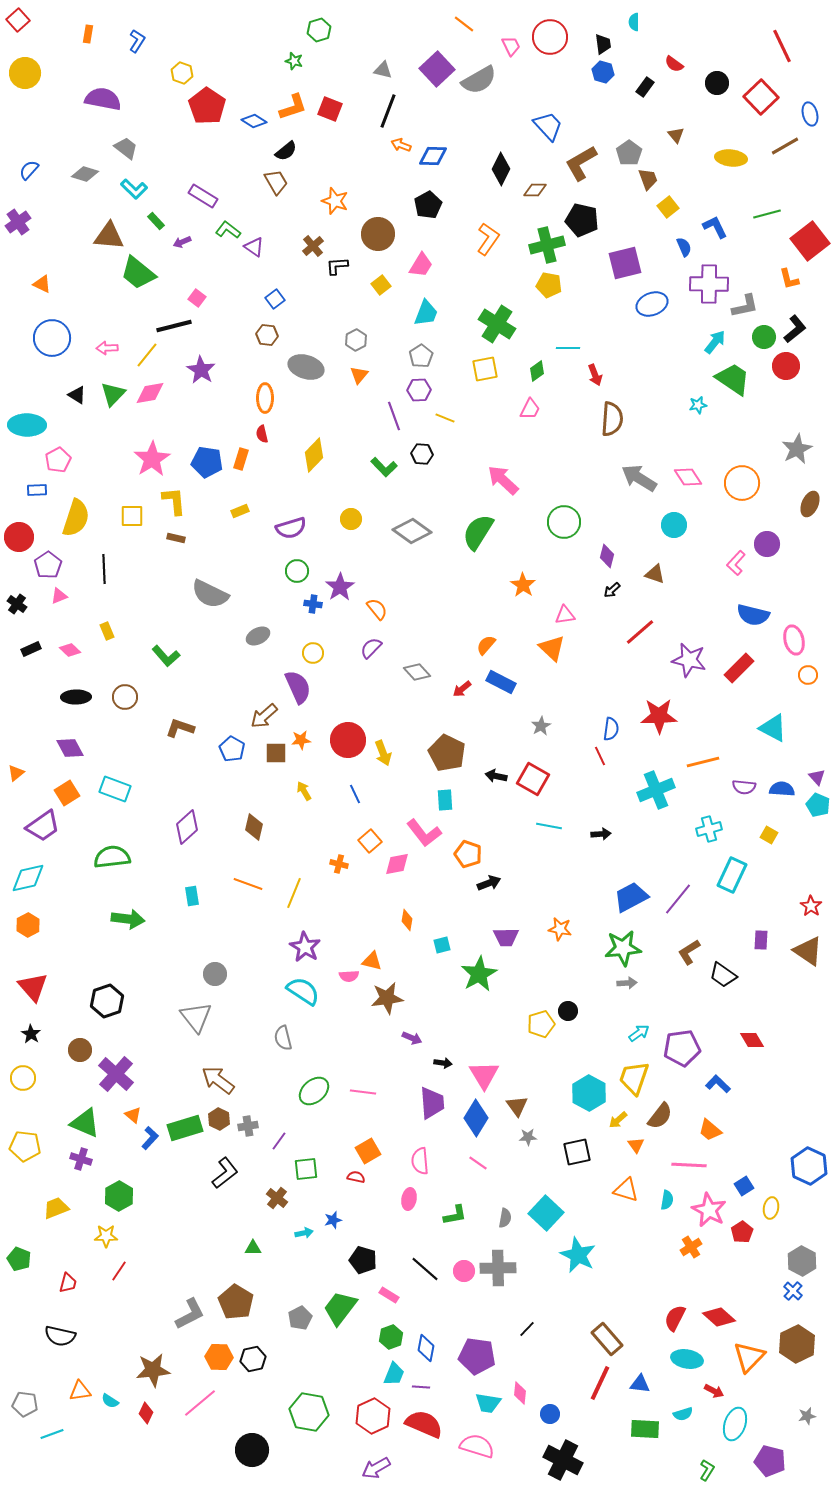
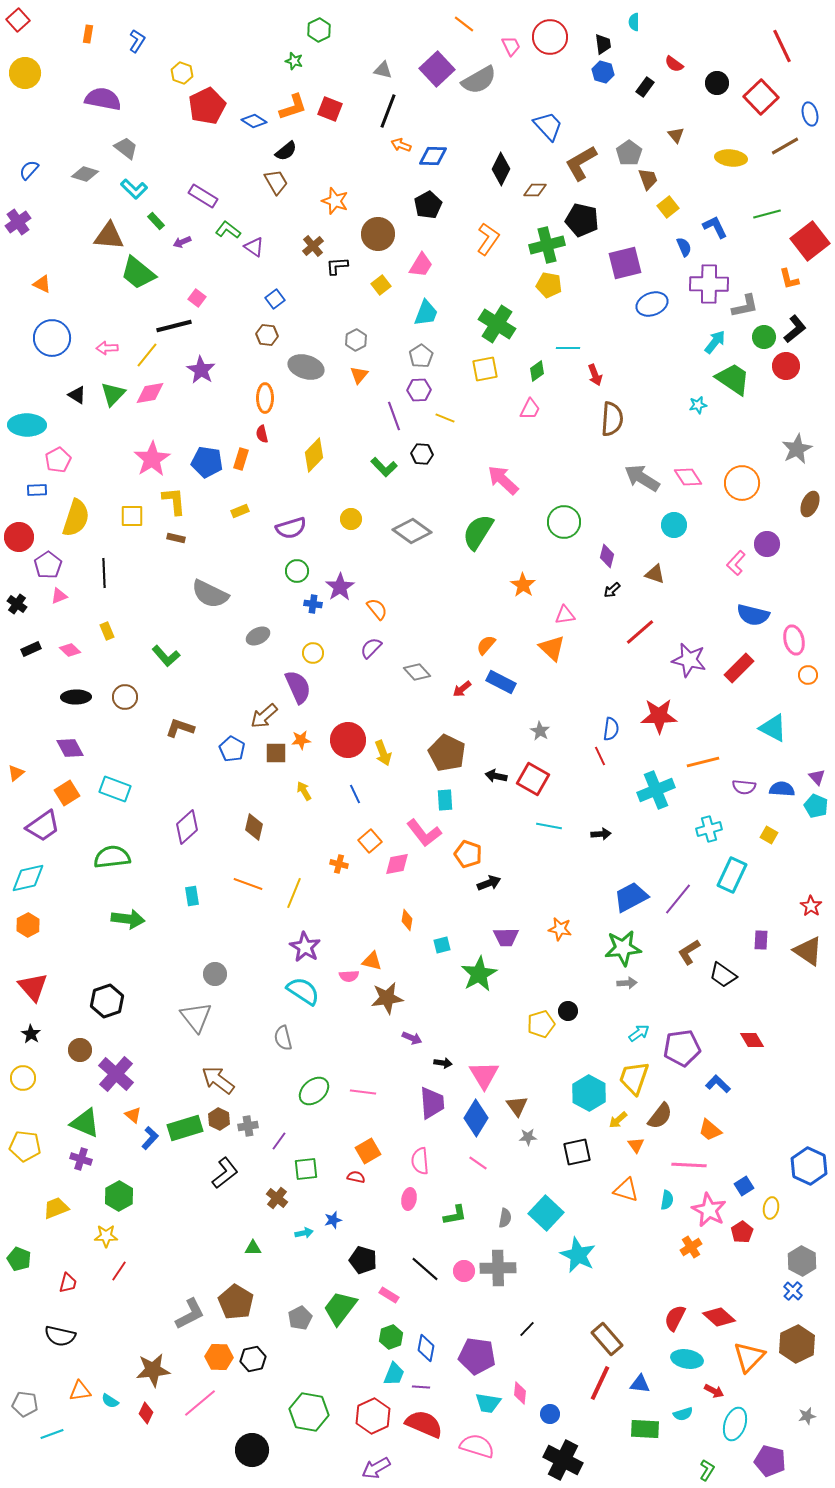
green hexagon at (319, 30): rotated 10 degrees counterclockwise
red pentagon at (207, 106): rotated 12 degrees clockwise
gray arrow at (639, 478): moved 3 px right
black line at (104, 569): moved 4 px down
gray star at (541, 726): moved 1 px left, 5 px down; rotated 12 degrees counterclockwise
cyan pentagon at (818, 805): moved 2 px left, 1 px down
